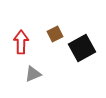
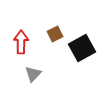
gray triangle: rotated 24 degrees counterclockwise
